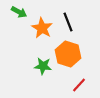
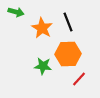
green arrow: moved 3 px left; rotated 14 degrees counterclockwise
orange hexagon: rotated 20 degrees counterclockwise
red line: moved 6 px up
